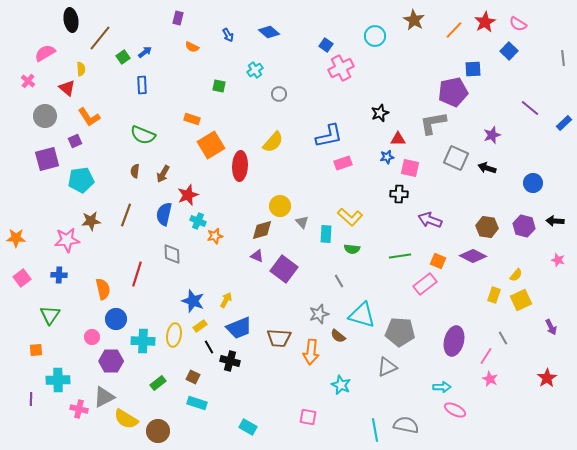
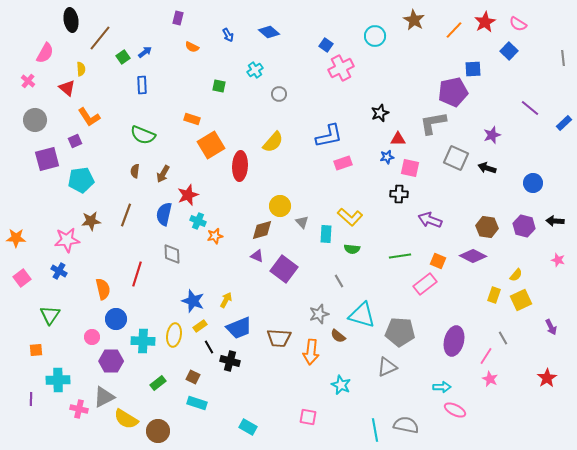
pink semicircle at (45, 53): rotated 150 degrees clockwise
gray circle at (45, 116): moved 10 px left, 4 px down
blue cross at (59, 275): moved 4 px up; rotated 28 degrees clockwise
